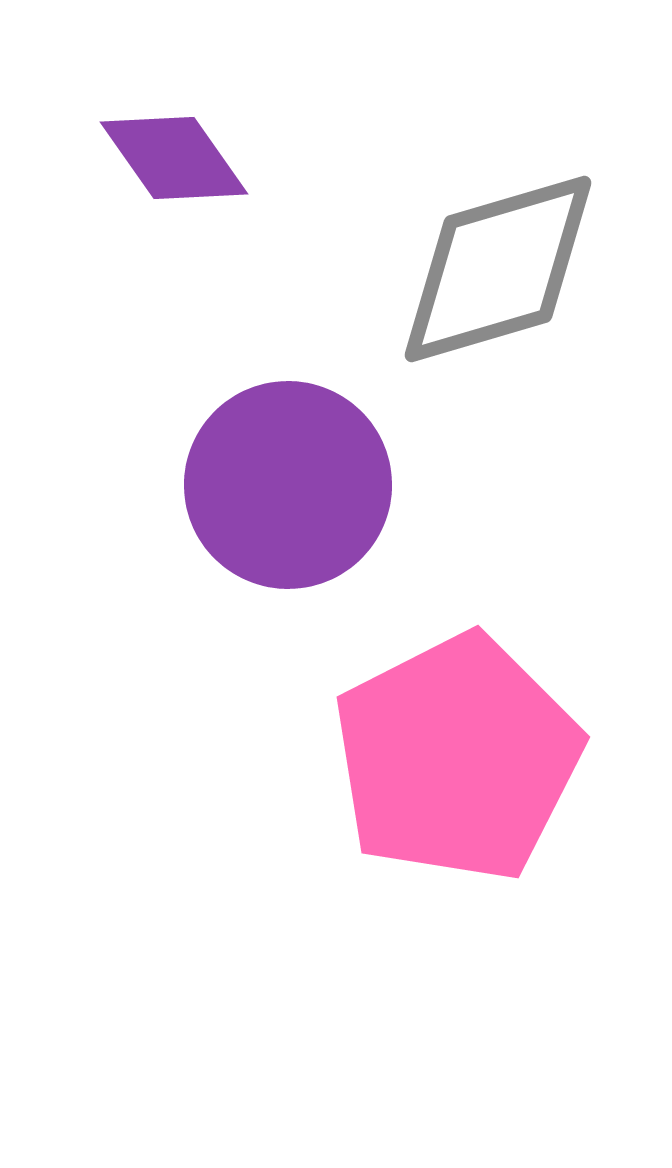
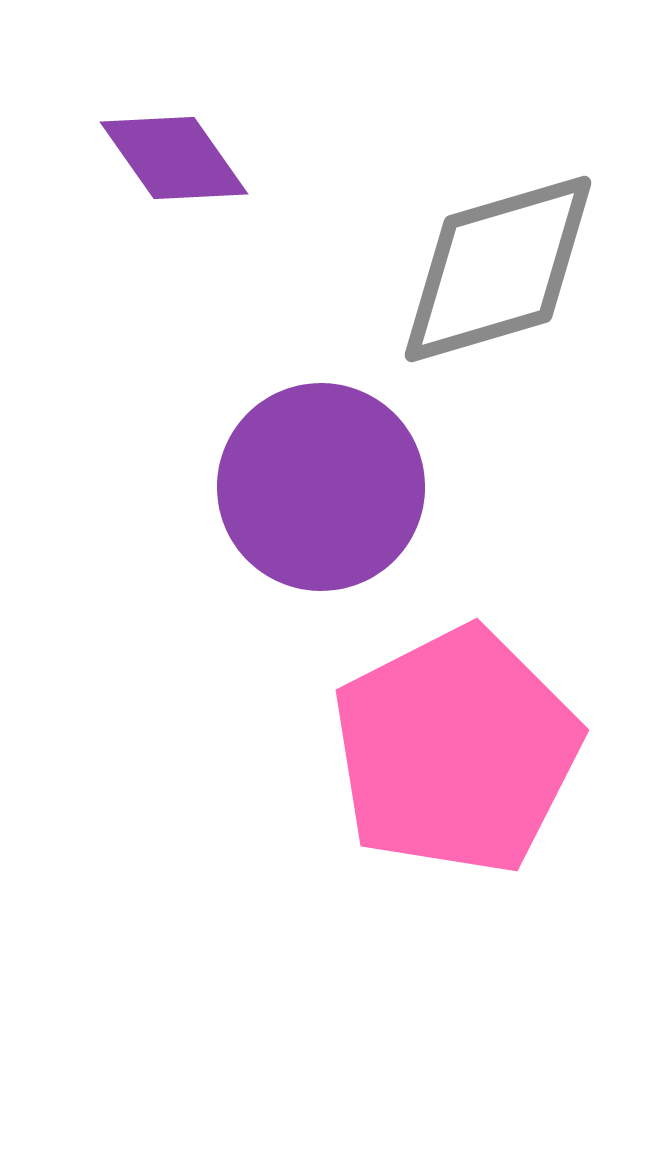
purple circle: moved 33 px right, 2 px down
pink pentagon: moved 1 px left, 7 px up
